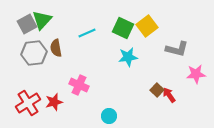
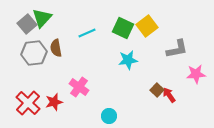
green triangle: moved 2 px up
gray square: rotated 12 degrees counterclockwise
gray L-shape: rotated 25 degrees counterclockwise
cyan star: moved 3 px down
pink cross: moved 2 px down; rotated 12 degrees clockwise
red cross: rotated 15 degrees counterclockwise
